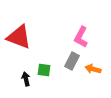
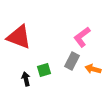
pink L-shape: moved 1 px right; rotated 25 degrees clockwise
green square: rotated 24 degrees counterclockwise
